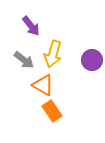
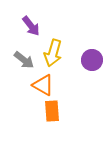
yellow arrow: moved 1 px up
orange rectangle: rotated 30 degrees clockwise
